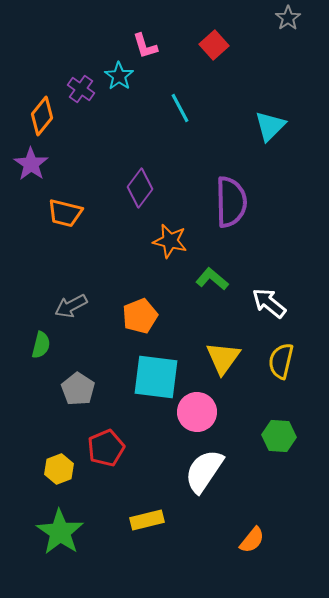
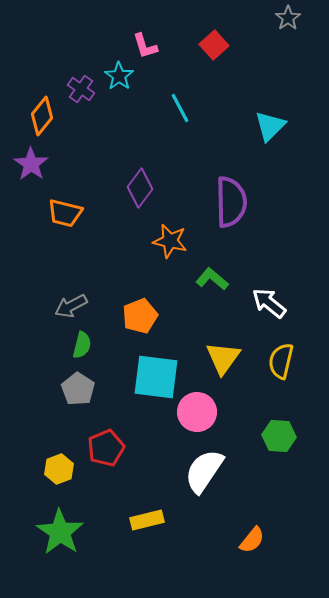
green semicircle: moved 41 px right
